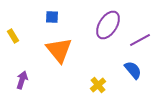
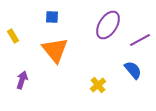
orange triangle: moved 4 px left
